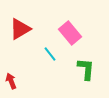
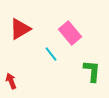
cyan line: moved 1 px right
green L-shape: moved 6 px right, 2 px down
